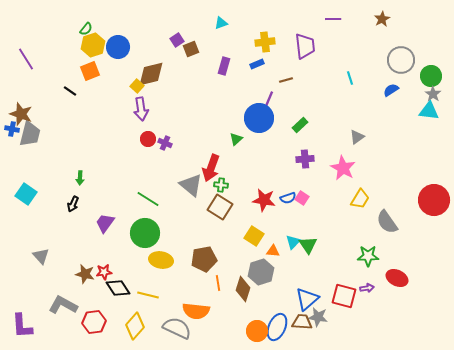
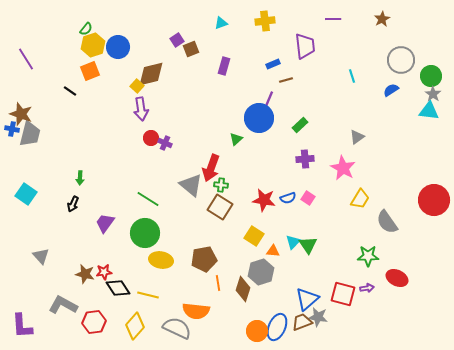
yellow cross at (265, 42): moved 21 px up
blue rectangle at (257, 64): moved 16 px right
cyan line at (350, 78): moved 2 px right, 2 px up
red circle at (148, 139): moved 3 px right, 1 px up
pink square at (302, 198): moved 6 px right
red square at (344, 296): moved 1 px left, 2 px up
brown trapezoid at (302, 322): rotated 25 degrees counterclockwise
